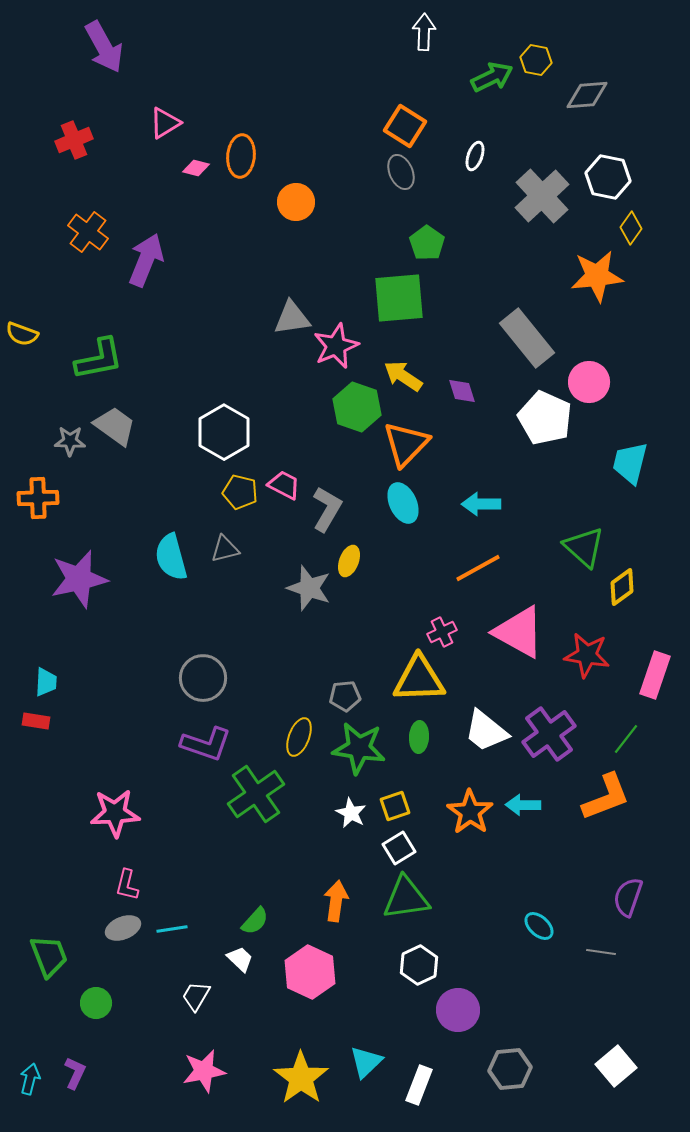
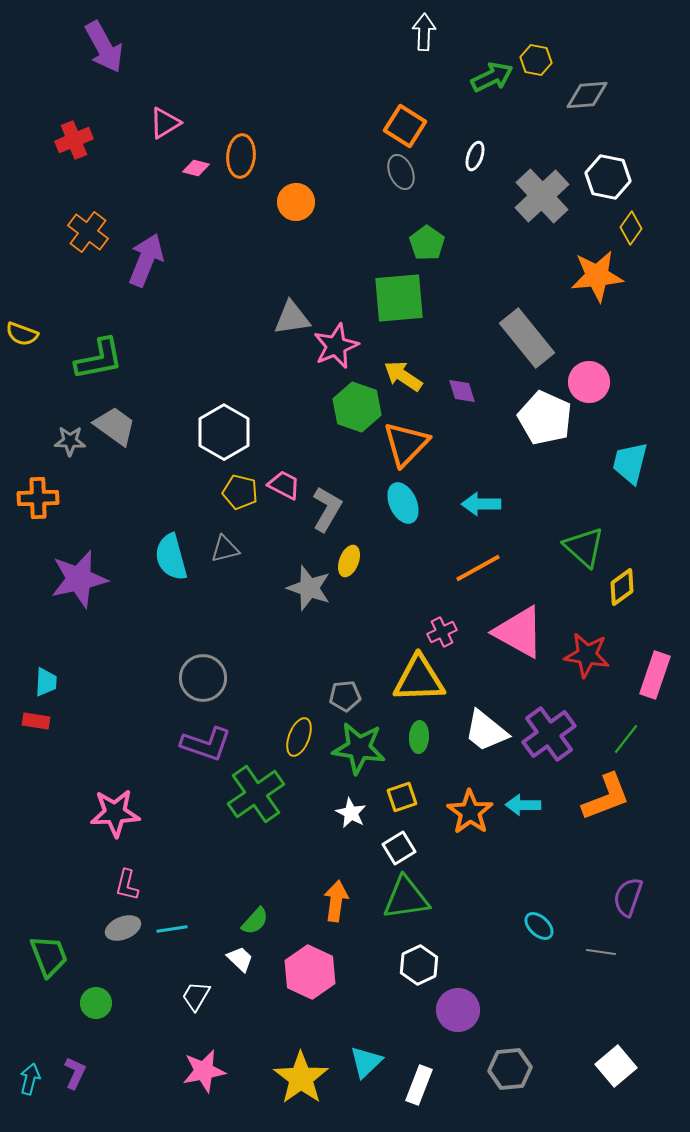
yellow square at (395, 806): moved 7 px right, 9 px up
